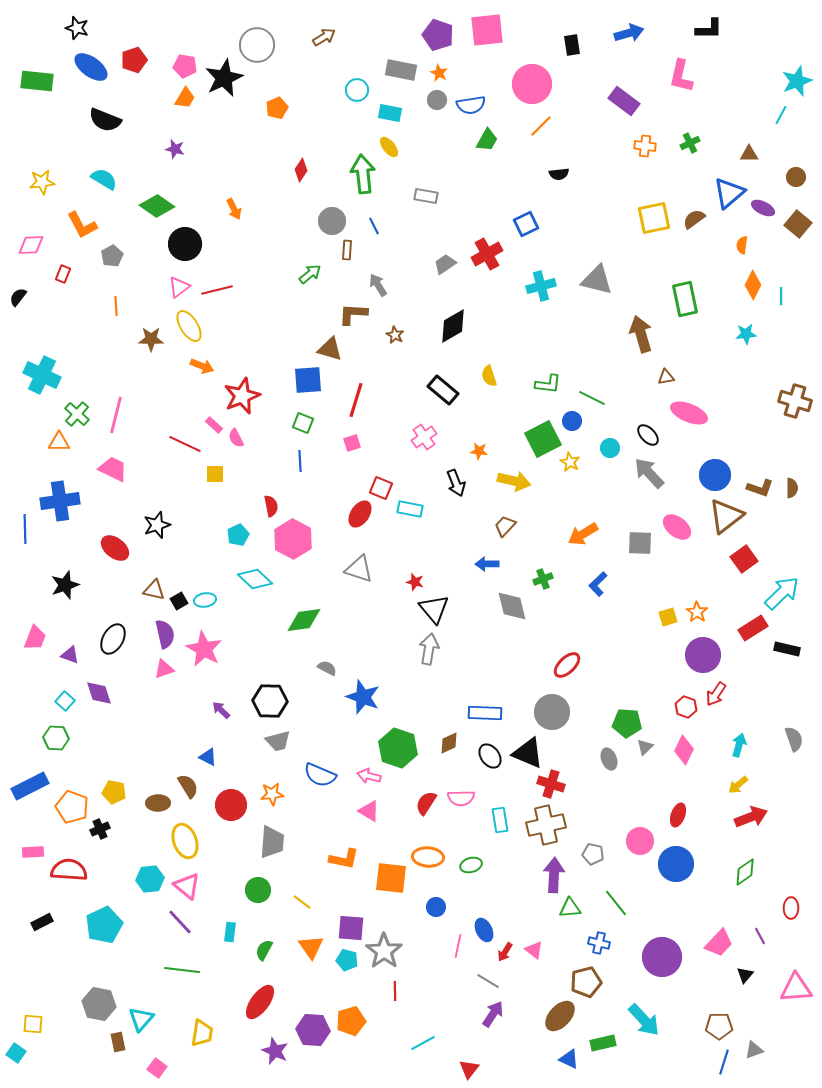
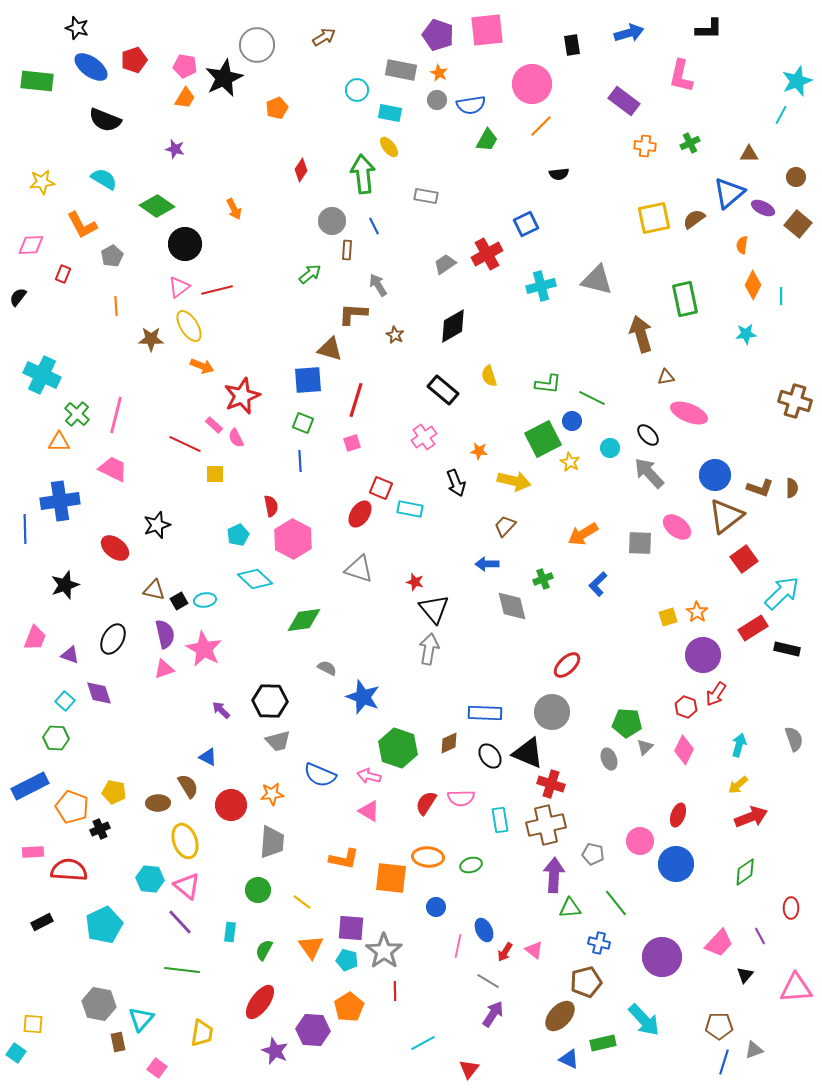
cyan hexagon at (150, 879): rotated 12 degrees clockwise
orange pentagon at (351, 1021): moved 2 px left, 14 px up; rotated 16 degrees counterclockwise
